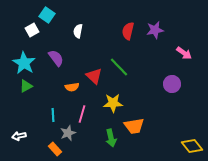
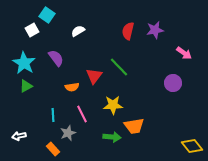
white semicircle: rotated 48 degrees clockwise
red triangle: rotated 24 degrees clockwise
purple circle: moved 1 px right, 1 px up
yellow star: moved 2 px down
pink line: rotated 42 degrees counterclockwise
green arrow: moved 1 px right, 1 px up; rotated 72 degrees counterclockwise
orange rectangle: moved 2 px left
